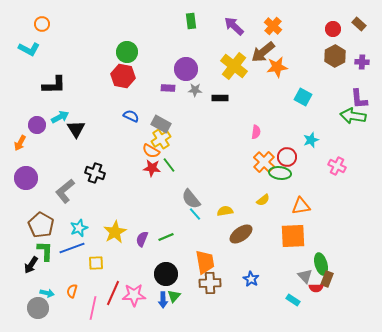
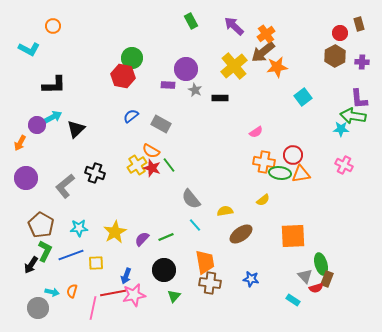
green rectangle at (191, 21): rotated 21 degrees counterclockwise
orange circle at (42, 24): moved 11 px right, 2 px down
brown rectangle at (359, 24): rotated 32 degrees clockwise
orange cross at (273, 26): moved 7 px left, 8 px down; rotated 12 degrees clockwise
red circle at (333, 29): moved 7 px right, 4 px down
green circle at (127, 52): moved 5 px right, 6 px down
yellow cross at (234, 66): rotated 12 degrees clockwise
purple rectangle at (168, 88): moved 3 px up
gray star at (195, 90): rotated 24 degrees clockwise
cyan square at (303, 97): rotated 24 degrees clockwise
blue semicircle at (131, 116): rotated 63 degrees counterclockwise
cyan arrow at (60, 117): moved 7 px left
black triangle at (76, 129): rotated 18 degrees clockwise
pink semicircle at (256, 132): rotated 48 degrees clockwise
yellow cross at (161, 139): moved 24 px left, 26 px down
cyan star at (311, 140): moved 30 px right, 11 px up; rotated 21 degrees clockwise
red circle at (287, 157): moved 6 px right, 2 px up
orange cross at (264, 162): rotated 35 degrees counterclockwise
pink cross at (337, 166): moved 7 px right, 1 px up
red star at (152, 168): rotated 12 degrees clockwise
gray L-shape at (65, 191): moved 5 px up
orange triangle at (301, 206): moved 32 px up
cyan line at (195, 214): moved 11 px down
cyan star at (79, 228): rotated 18 degrees clockwise
purple semicircle at (142, 239): rotated 21 degrees clockwise
blue line at (72, 248): moved 1 px left, 7 px down
green L-shape at (45, 251): rotated 25 degrees clockwise
black circle at (166, 274): moved 2 px left, 4 px up
blue star at (251, 279): rotated 21 degrees counterclockwise
brown cross at (210, 283): rotated 10 degrees clockwise
red semicircle at (316, 288): rotated 16 degrees counterclockwise
cyan arrow at (47, 293): moved 5 px right, 1 px up
red line at (113, 293): rotated 55 degrees clockwise
pink star at (134, 295): rotated 10 degrees counterclockwise
blue arrow at (163, 300): moved 37 px left, 24 px up; rotated 21 degrees clockwise
